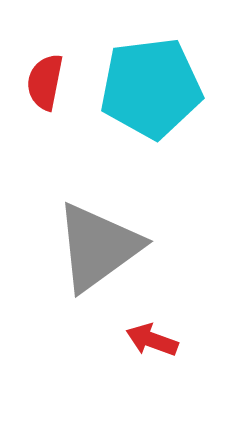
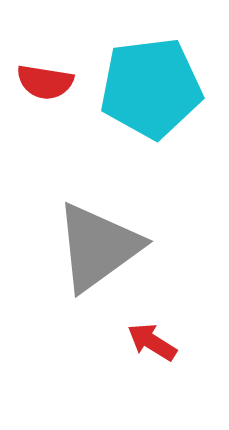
red semicircle: rotated 92 degrees counterclockwise
red arrow: moved 2 px down; rotated 12 degrees clockwise
